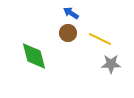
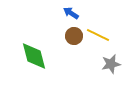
brown circle: moved 6 px right, 3 px down
yellow line: moved 2 px left, 4 px up
gray star: rotated 12 degrees counterclockwise
